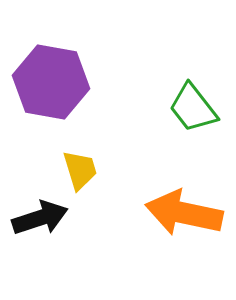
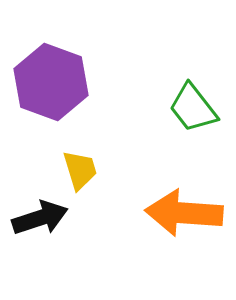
purple hexagon: rotated 10 degrees clockwise
orange arrow: rotated 8 degrees counterclockwise
